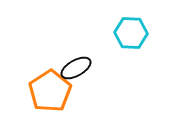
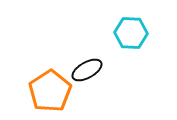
black ellipse: moved 11 px right, 2 px down
